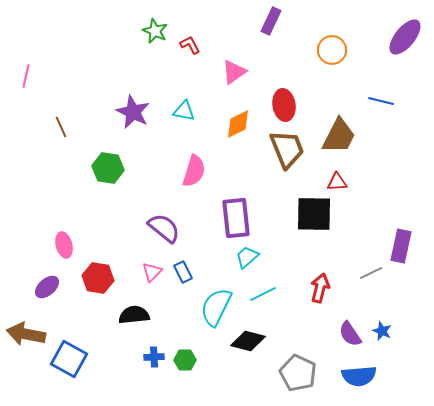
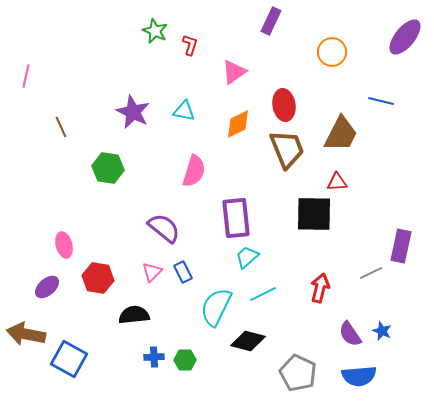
red L-shape at (190, 45): rotated 45 degrees clockwise
orange circle at (332, 50): moved 2 px down
brown trapezoid at (339, 136): moved 2 px right, 2 px up
